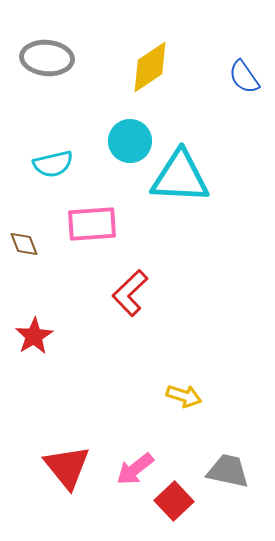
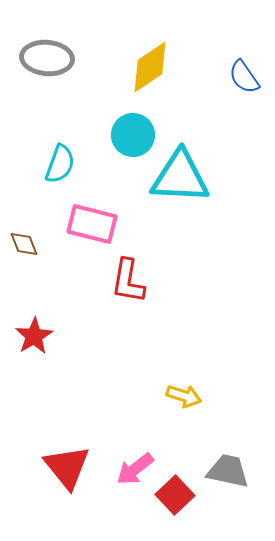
cyan circle: moved 3 px right, 6 px up
cyan semicircle: moved 7 px right; rotated 57 degrees counterclockwise
pink rectangle: rotated 18 degrees clockwise
red L-shape: moved 2 px left, 12 px up; rotated 36 degrees counterclockwise
red square: moved 1 px right, 6 px up
